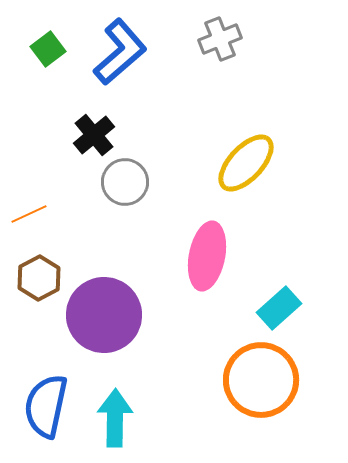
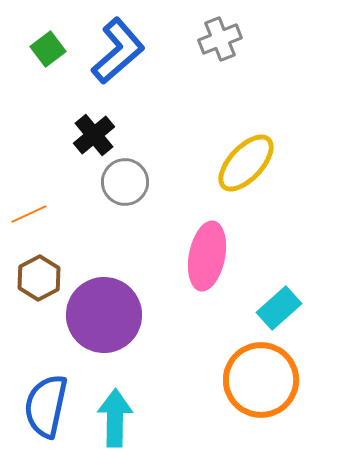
blue L-shape: moved 2 px left, 1 px up
